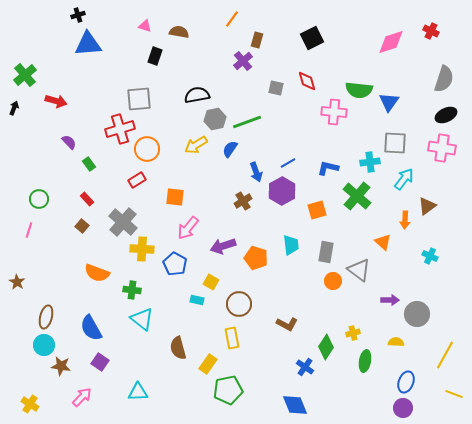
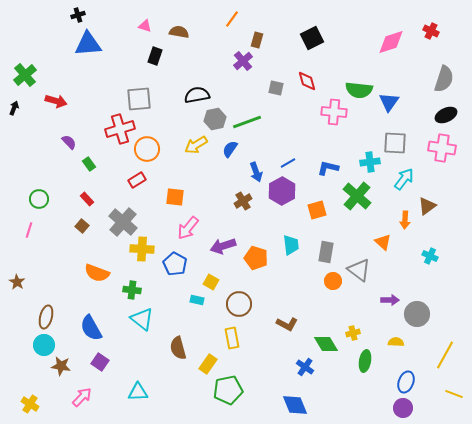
green diamond at (326, 347): moved 3 px up; rotated 65 degrees counterclockwise
